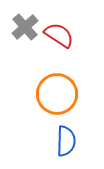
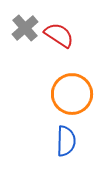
gray cross: moved 1 px down
orange circle: moved 15 px right
